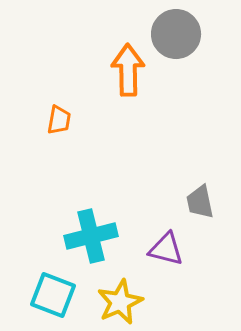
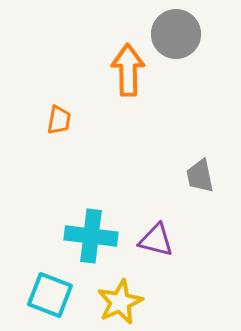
gray trapezoid: moved 26 px up
cyan cross: rotated 21 degrees clockwise
purple triangle: moved 10 px left, 9 px up
cyan square: moved 3 px left
